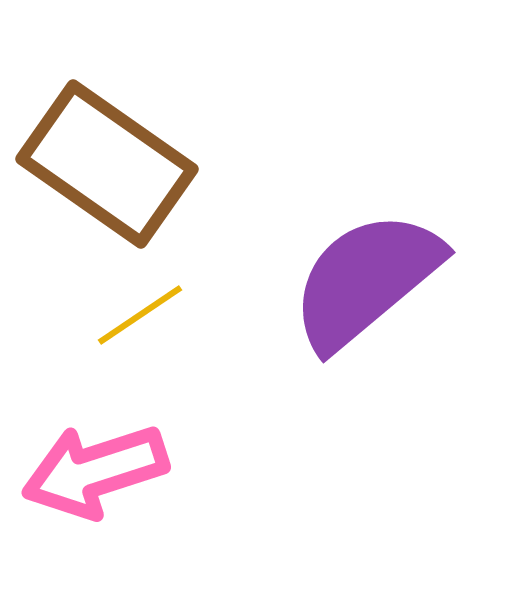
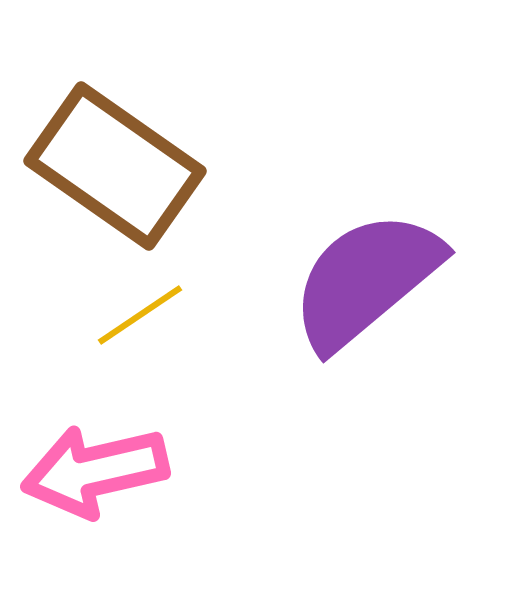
brown rectangle: moved 8 px right, 2 px down
pink arrow: rotated 5 degrees clockwise
